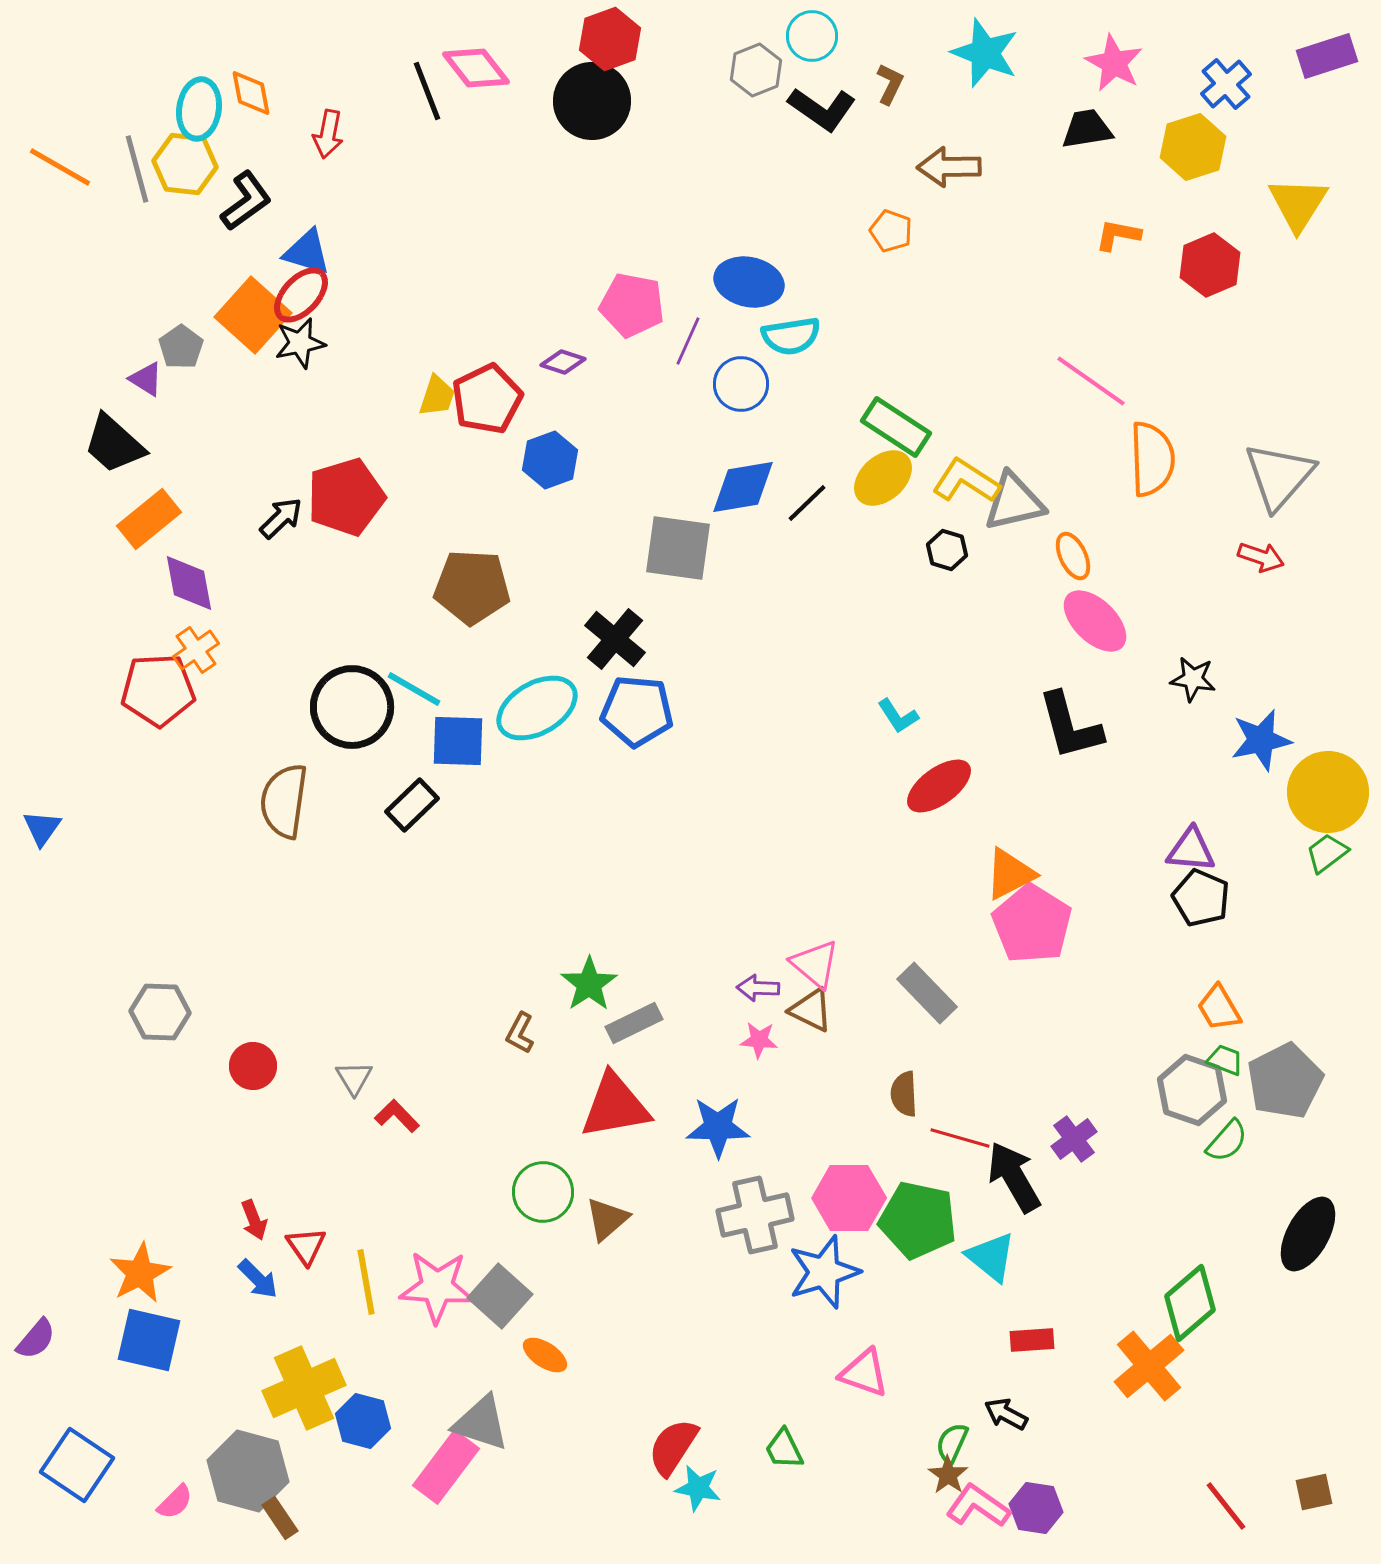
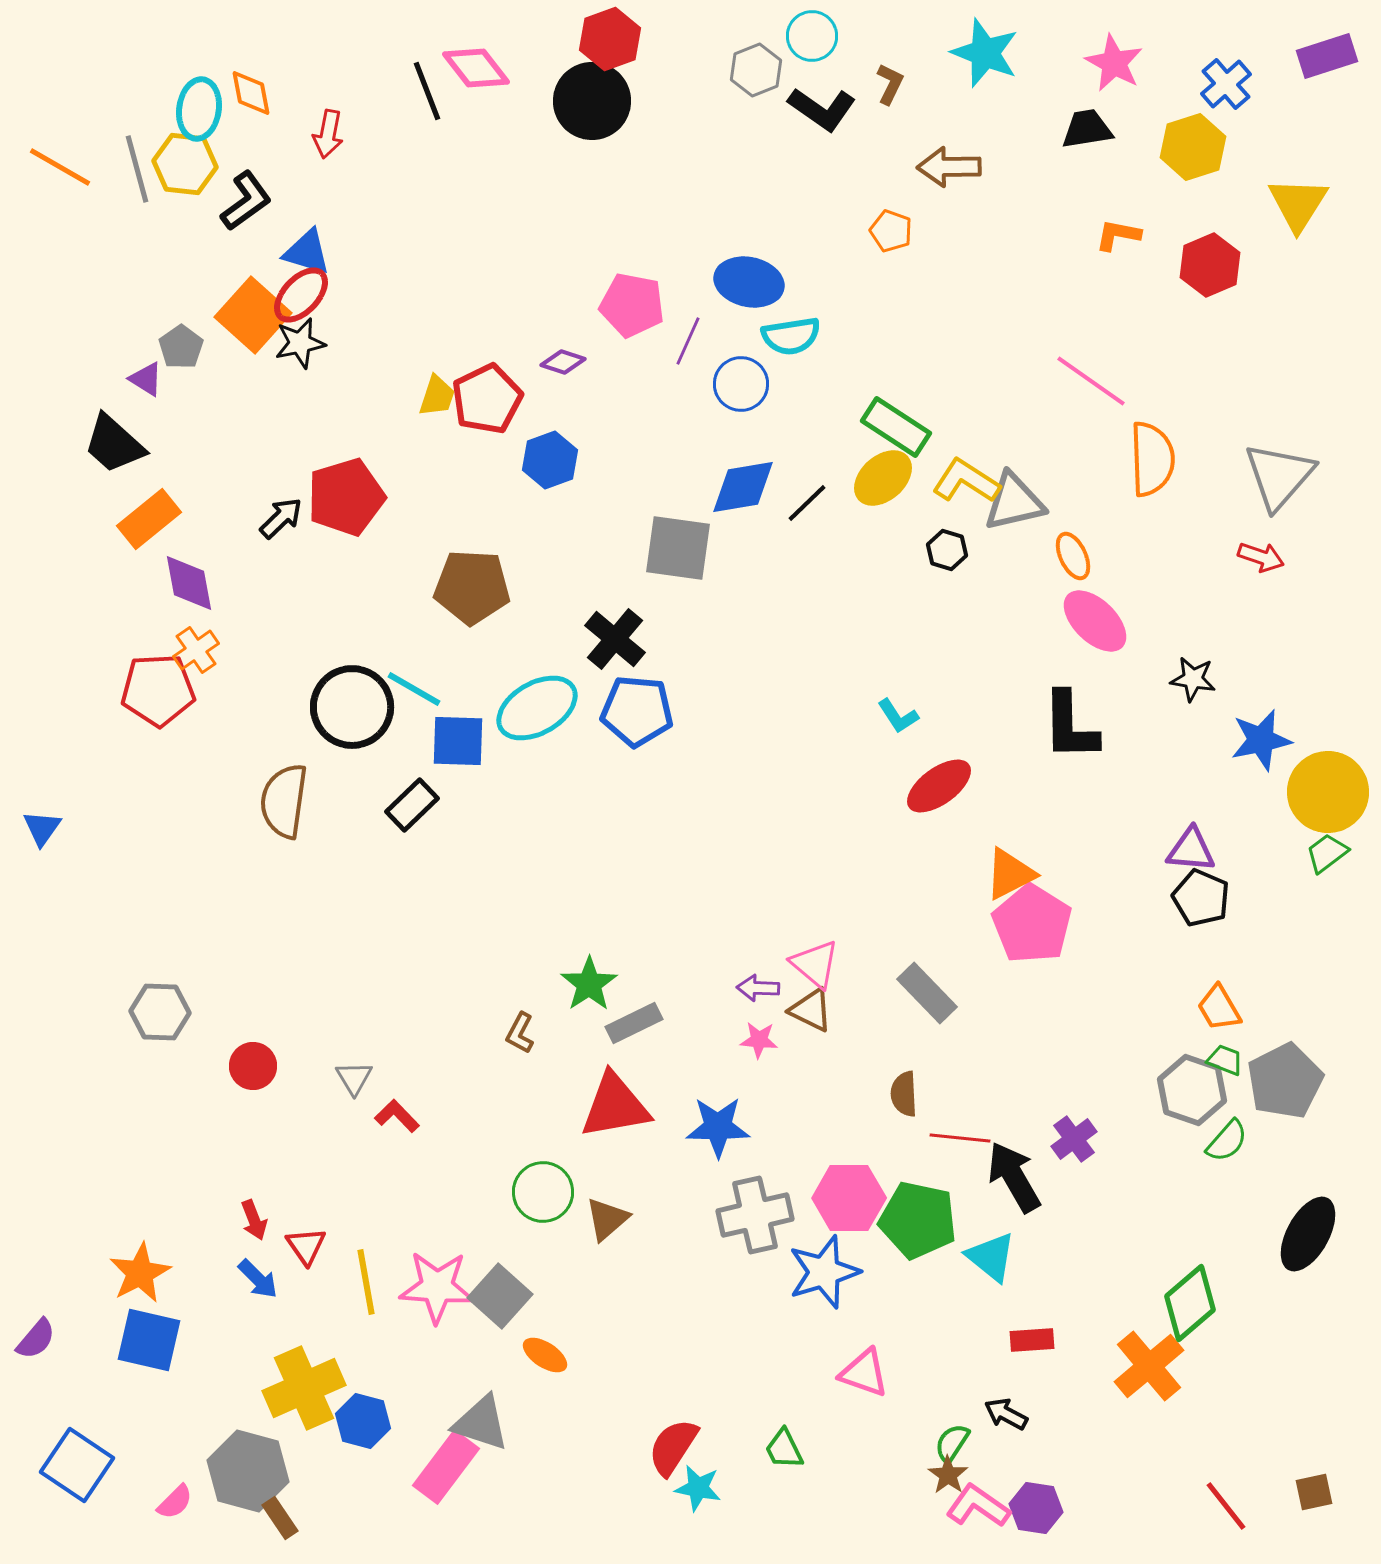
black L-shape at (1070, 726): rotated 14 degrees clockwise
red line at (960, 1138): rotated 10 degrees counterclockwise
green semicircle at (952, 1443): rotated 9 degrees clockwise
